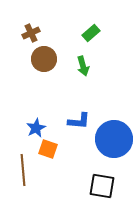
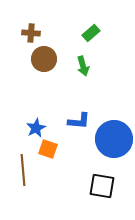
brown cross: rotated 30 degrees clockwise
